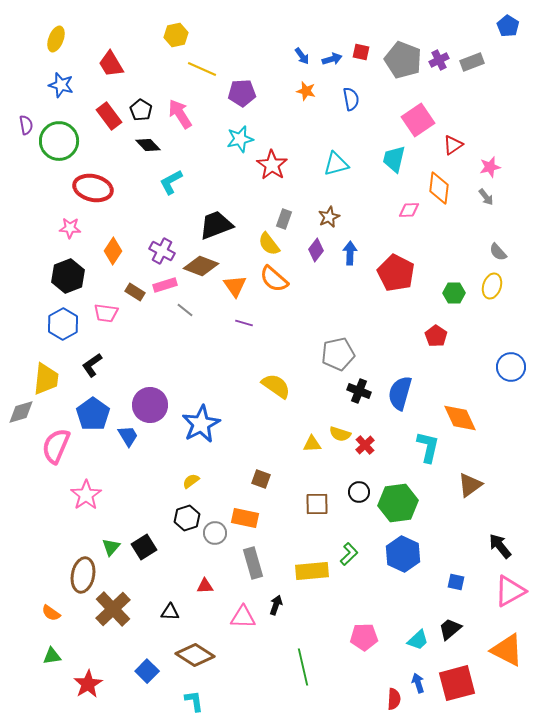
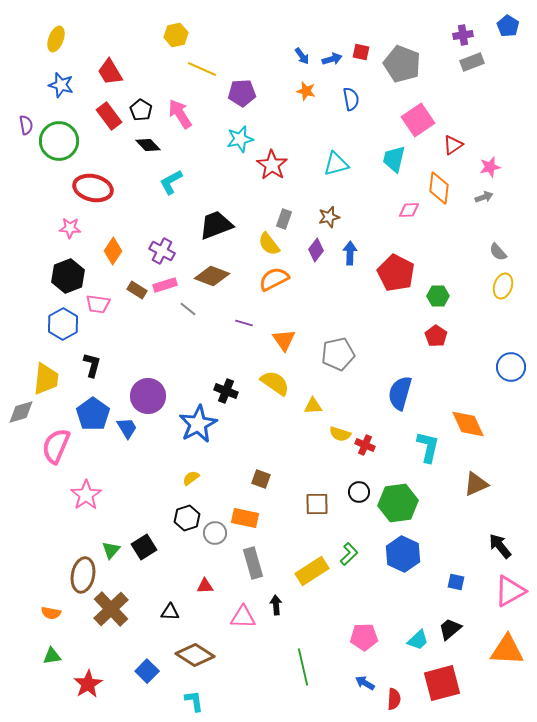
gray pentagon at (403, 60): moved 1 px left, 4 px down
purple cross at (439, 60): moved 24 px right, 25 px up; rotated 18 degrees clockwise
red trapezoid at (111, 64): moved 1 px left, 8 px down
gray arrow at (486, 197): moved 2 px left; rotated 72 degrees counterclockwise
brown star at (329, 217): rotated 10 degrees clockwise
brown diamond at (201, 266): moved 11 px right, 10 px down
orange semicircle at (274, 279): rotated 112 degrees clockwise
orange triangle at (235, 286): moved 49 px right, 54 px down
yellow ellipse at (492, 286): moved 11 px right
brown rectangle at (135, 292): moved 2 px right, 2 px up
green hexagon at (454, 293): moved 16 px left, 3 px down
gray line at (185, 310): moved 3 px right, 1 px up
pink trapezoid at (106, 313): moved 8 px left, 9 px up
black L-shape at (92, 365): rotated 140 degrees clockwise
yellow semicircle at (276, 386): moved 1 px left, 3 px up
black cross at (359, 391): moved 133 px left
purple circle at (150, 405): moved 2 px left, 9 px up
orange diamond at (460, 418): moved 8 px right, 6 px down
blue star at (201, 424): moved 3 px left
blue trapezoid at (128, 436): moved 1 px left, 8 px up
yellow triangle at (312, 444): moved 1 px right, 38 px up
red cross at (365, 445): rotated 24 degrees counterclockwise
yellow semicircle at (191, 481): moved 3 px up
brown triangle at (470, 485): moved 6 px right, 1 px up; rotated 12 degrees clockwise
green triangle at (111, 547): moved 3 px down
yellow rectangle at (312, 571): rotated 28 degrees counterclockwise
black arrow at (276, 605): rotated 24 degrees counterclockwise
brown cross at (113, 609): moved 2 px left
orange semicircle at (51, 613): rotated 24 degrees counterclockwise
orange triangle at (507, 650): rotated 24 degrees counterclockwise
blue arrow at (418, 683): moved 53 px left; rotated 42 degrees counterclockwise
red square at (457, 683): moved 15 px left
